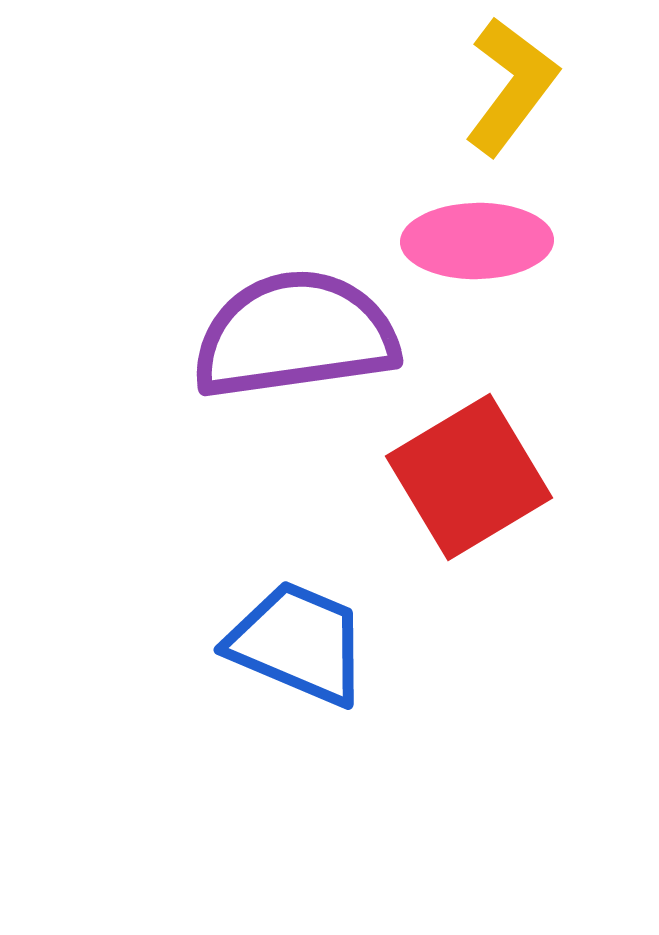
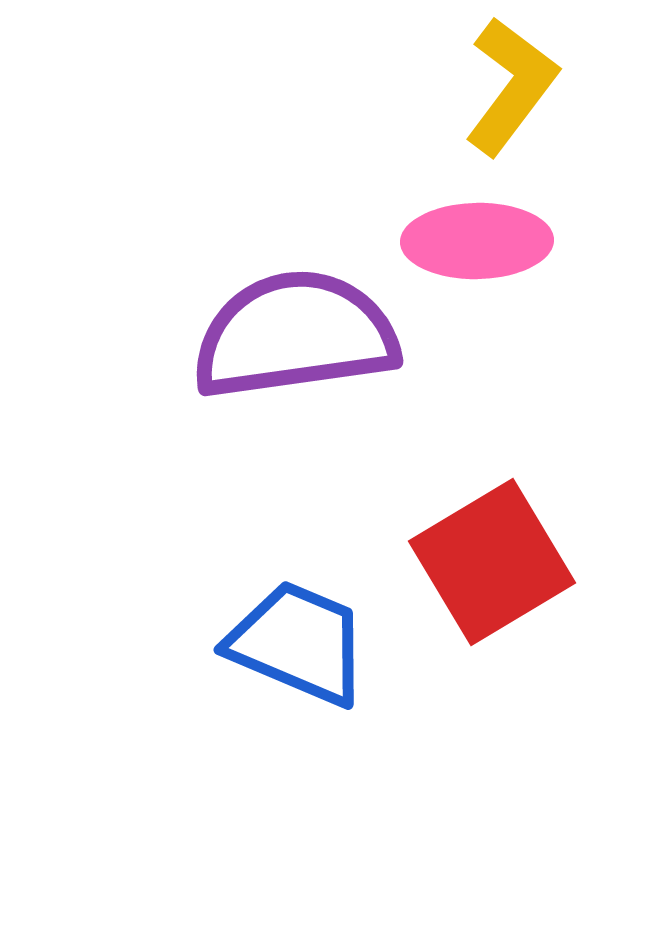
red square: moved 23 px right, 85 px down
